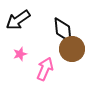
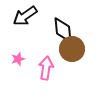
black arrow: moved 7 px right, 4 px up
pink star: moved 2 px left, 5 px down
pink arrow: moved 1 px right, 1 px up; rotated 15 degrees counterclockwise
